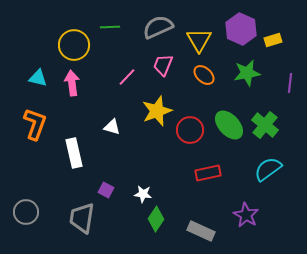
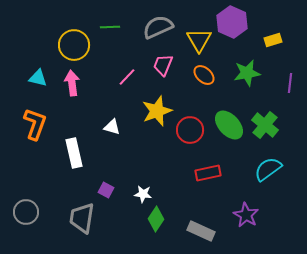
purple hexagon: moved 9 px left, 7 px up
